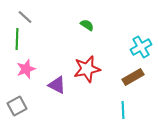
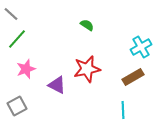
gray line: moved 14 px left, 3 px up
green line: rotated 40 degrees clockwise
